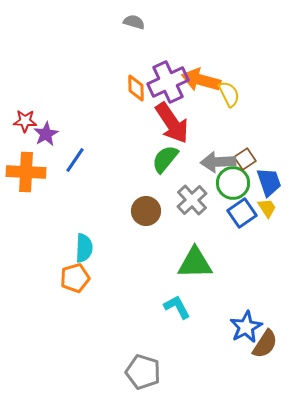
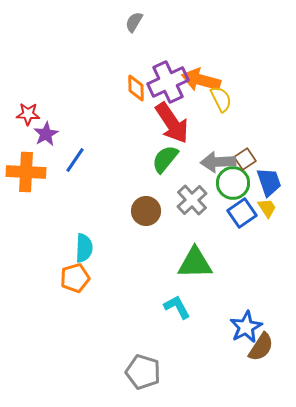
gray semicircle: rotated 75 degrees counterclockwise
yellow semicircle: moved 8 px left, 5 px down
red star: moved 3 px right, 7 px up
brown semicircle: moved 4 px left, 3 px down
